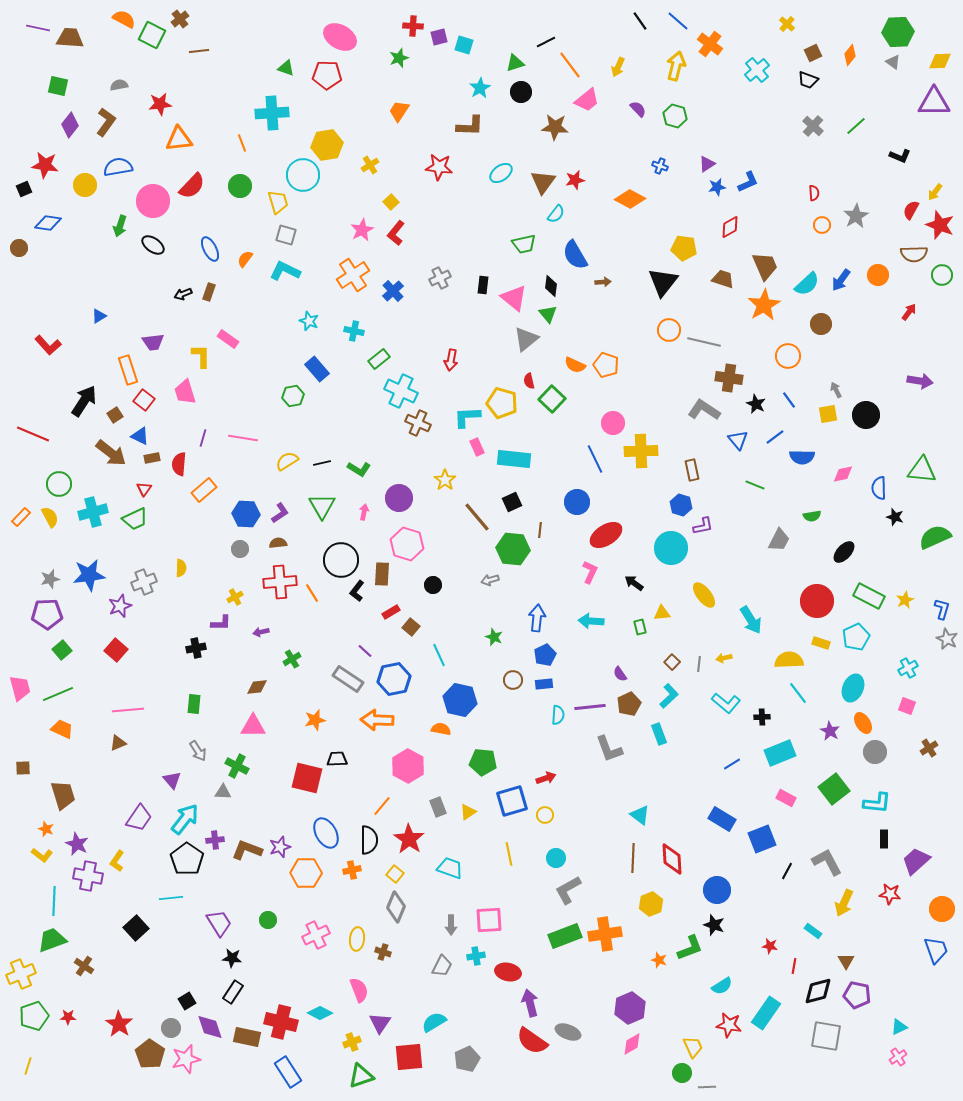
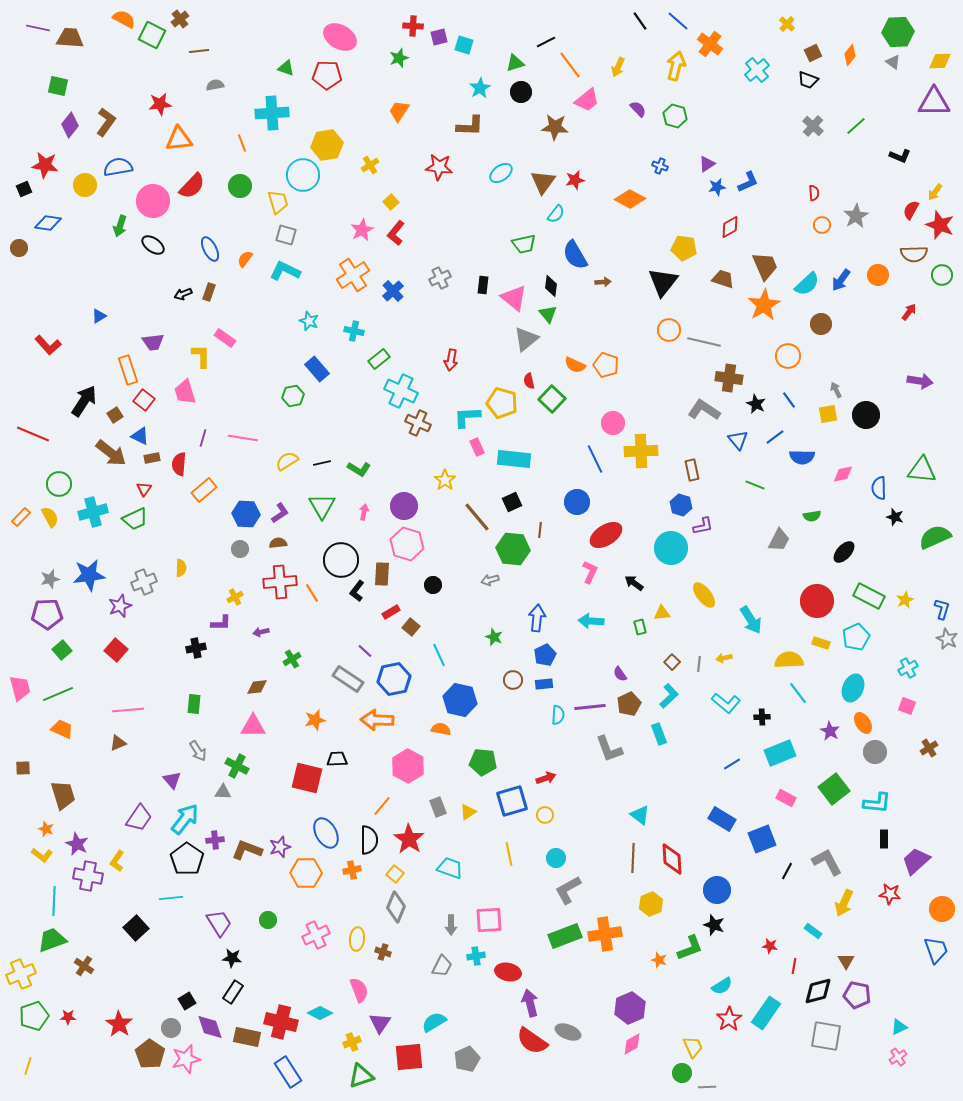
gray semicircle at (119, 85): moved 96 px right
pink rectangle at (228, 339): moved 3 px left, 1 px up
purple circle at (399, 498): moved 5 px right, 8 px down
red star at (729, 1025): moved 6 px up; rotated 30 degrees clockwise
